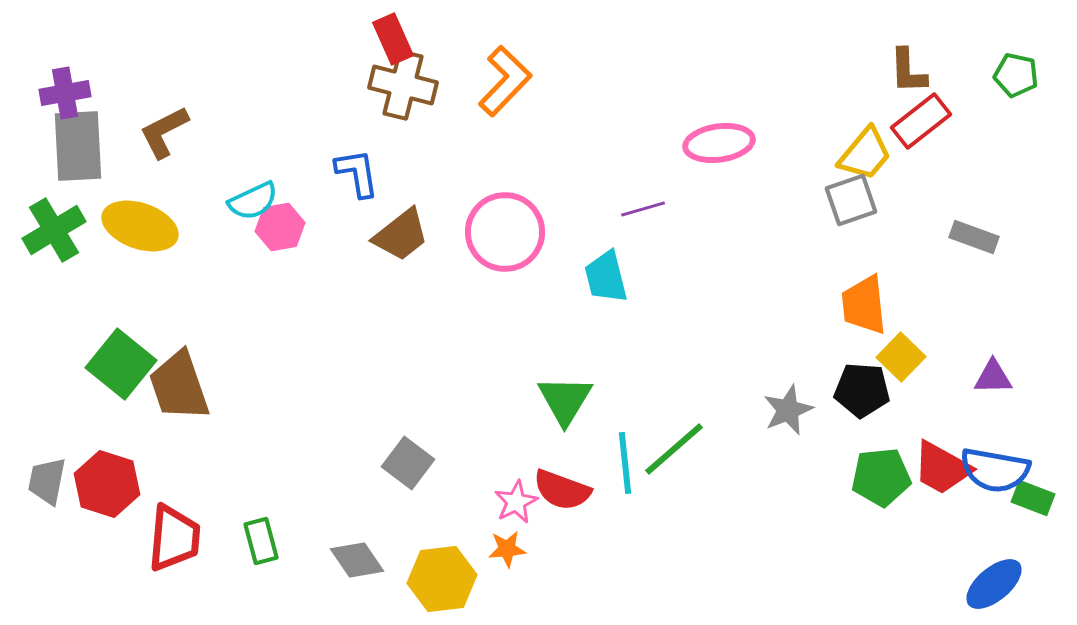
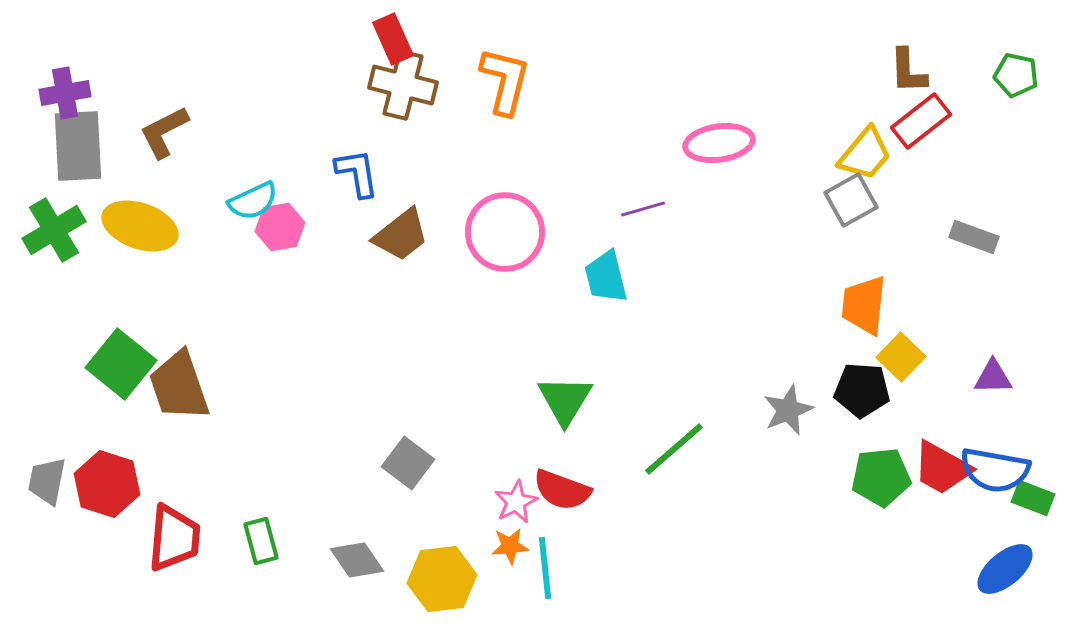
orange L-shape at (505, 81): rotated 30 degrees counterclockwise
gray square at (851, 200): rotated 10 degrees counterclockwise
orange trapezoid at (864, 305): rotated 12 degrees clockwise
cyan line at (625, 463): moved 80 px left, 105 px down
orange star at (507, 549): moved 3 px right, 3 px up
blue ellipse at (994, 584): moved 11 px right, 15 px up
